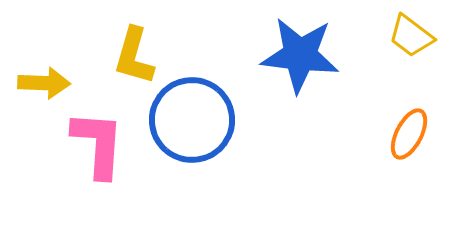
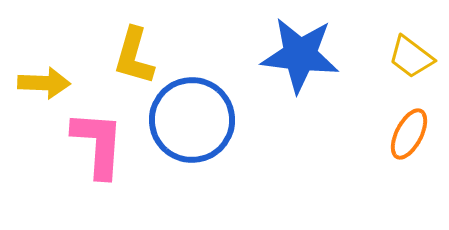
yellow trapezoid: moved 21 px down
